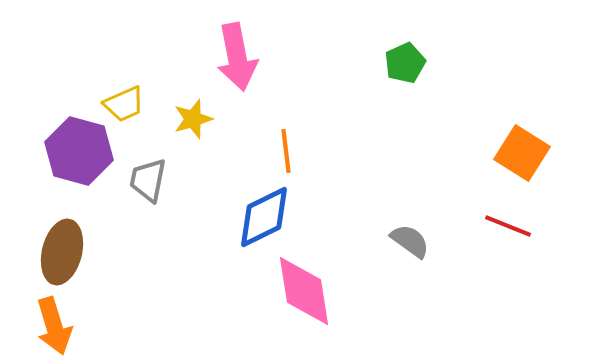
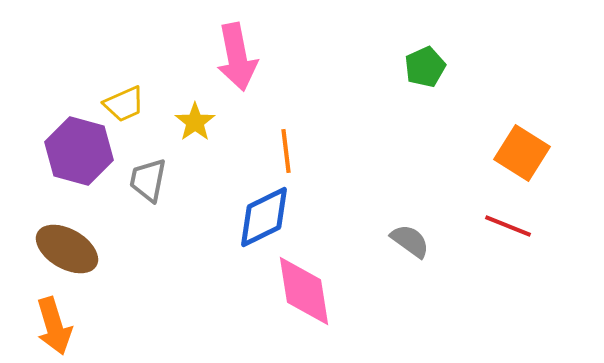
green pentagon: moved 20 px right, 4 px down
yellow star: moved 2 px right, 3 px down; rotated 18 degrees counterclockwise
brown ellipse: moved 5 px right, 3 px up; rotated 74 degrees counterclockwise
